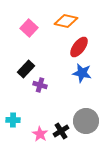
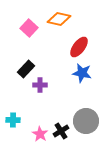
orange diamond: moved 7 px left, 2 px up
purple cross: rotated 16 degrees counterclockwise
